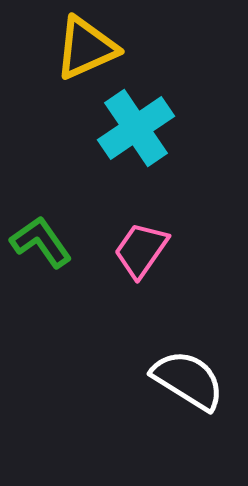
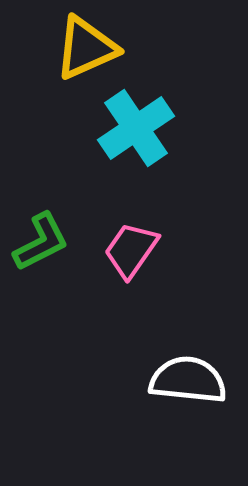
green L-shape: rotated 98 degrees clockwise
pink trapezoid: moved 10 px left
white semicircle: rotated 26 degrees counterclockwise
